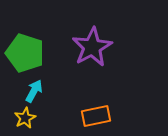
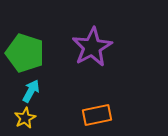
cyan arrow: moved 3 px left
orange rectangle: moved 1 px right, 1 px up
